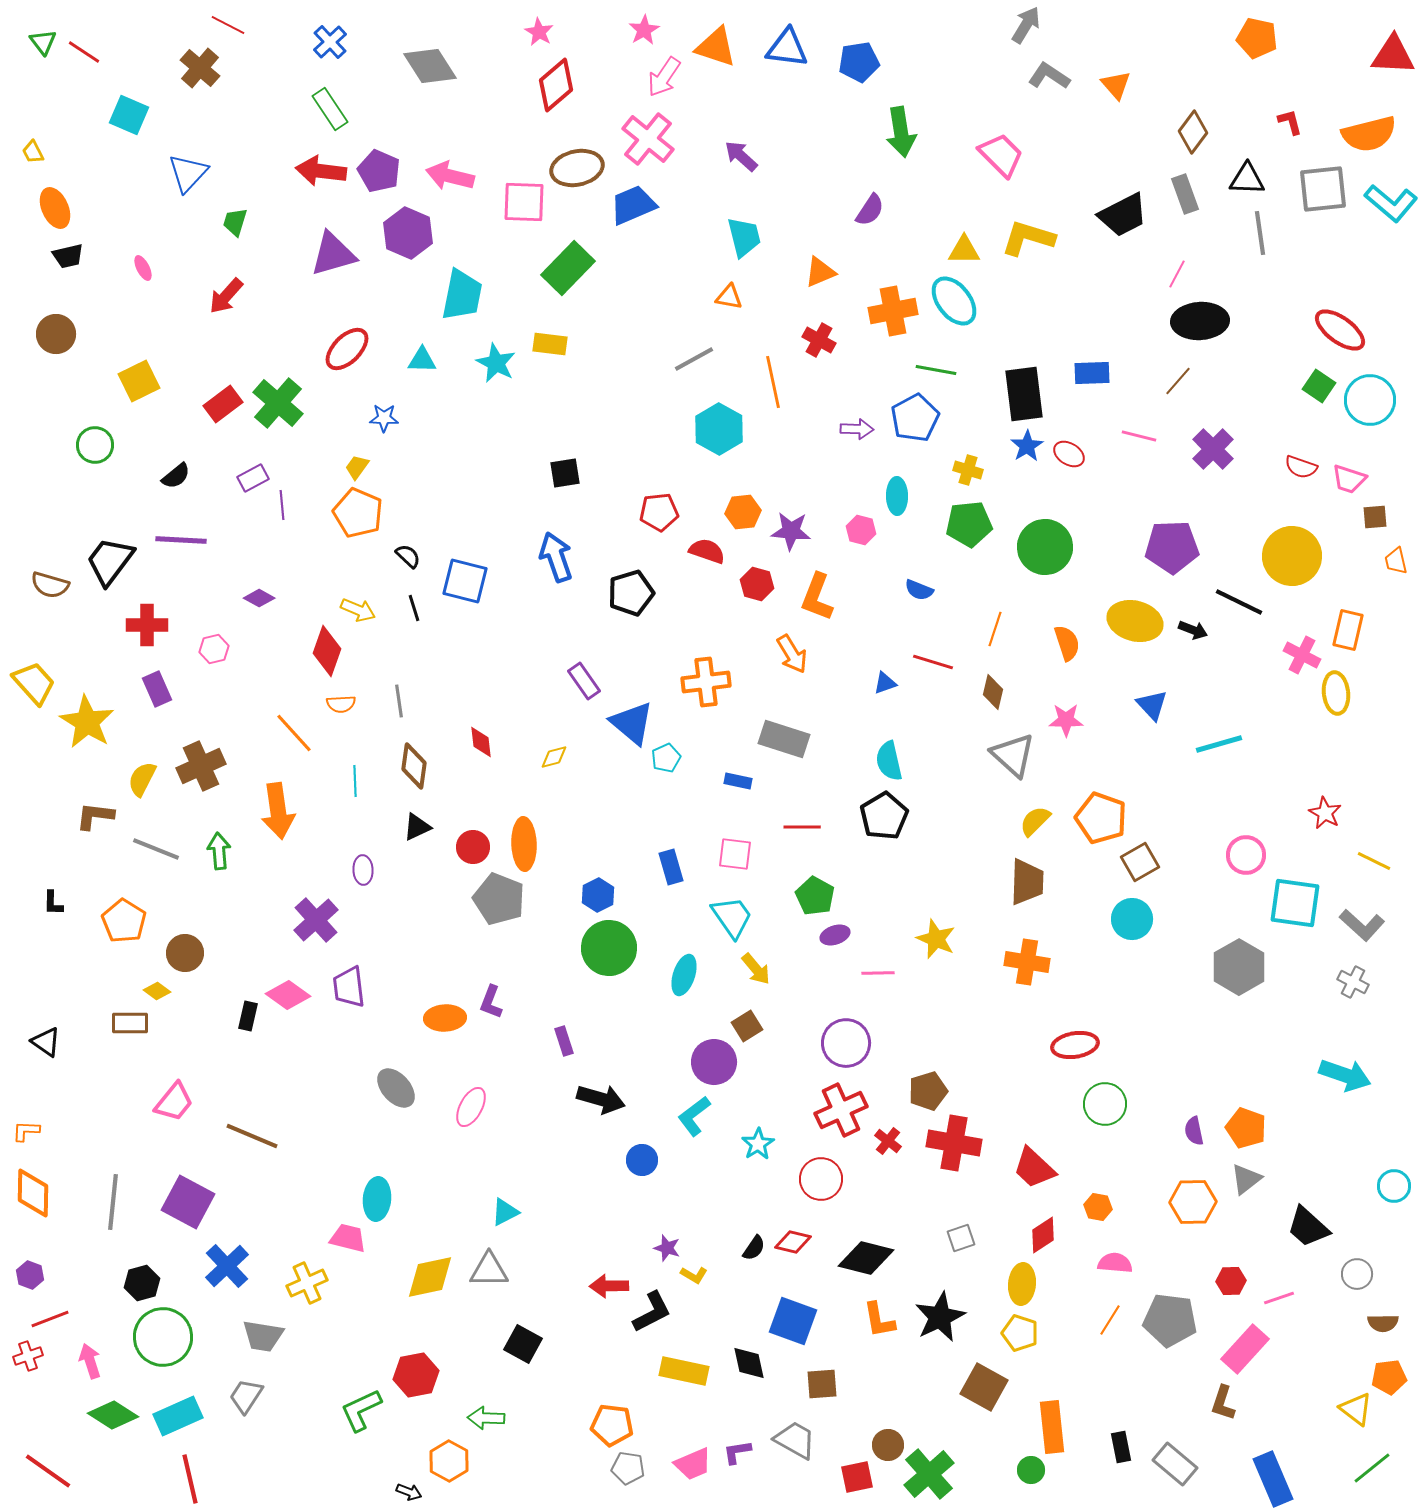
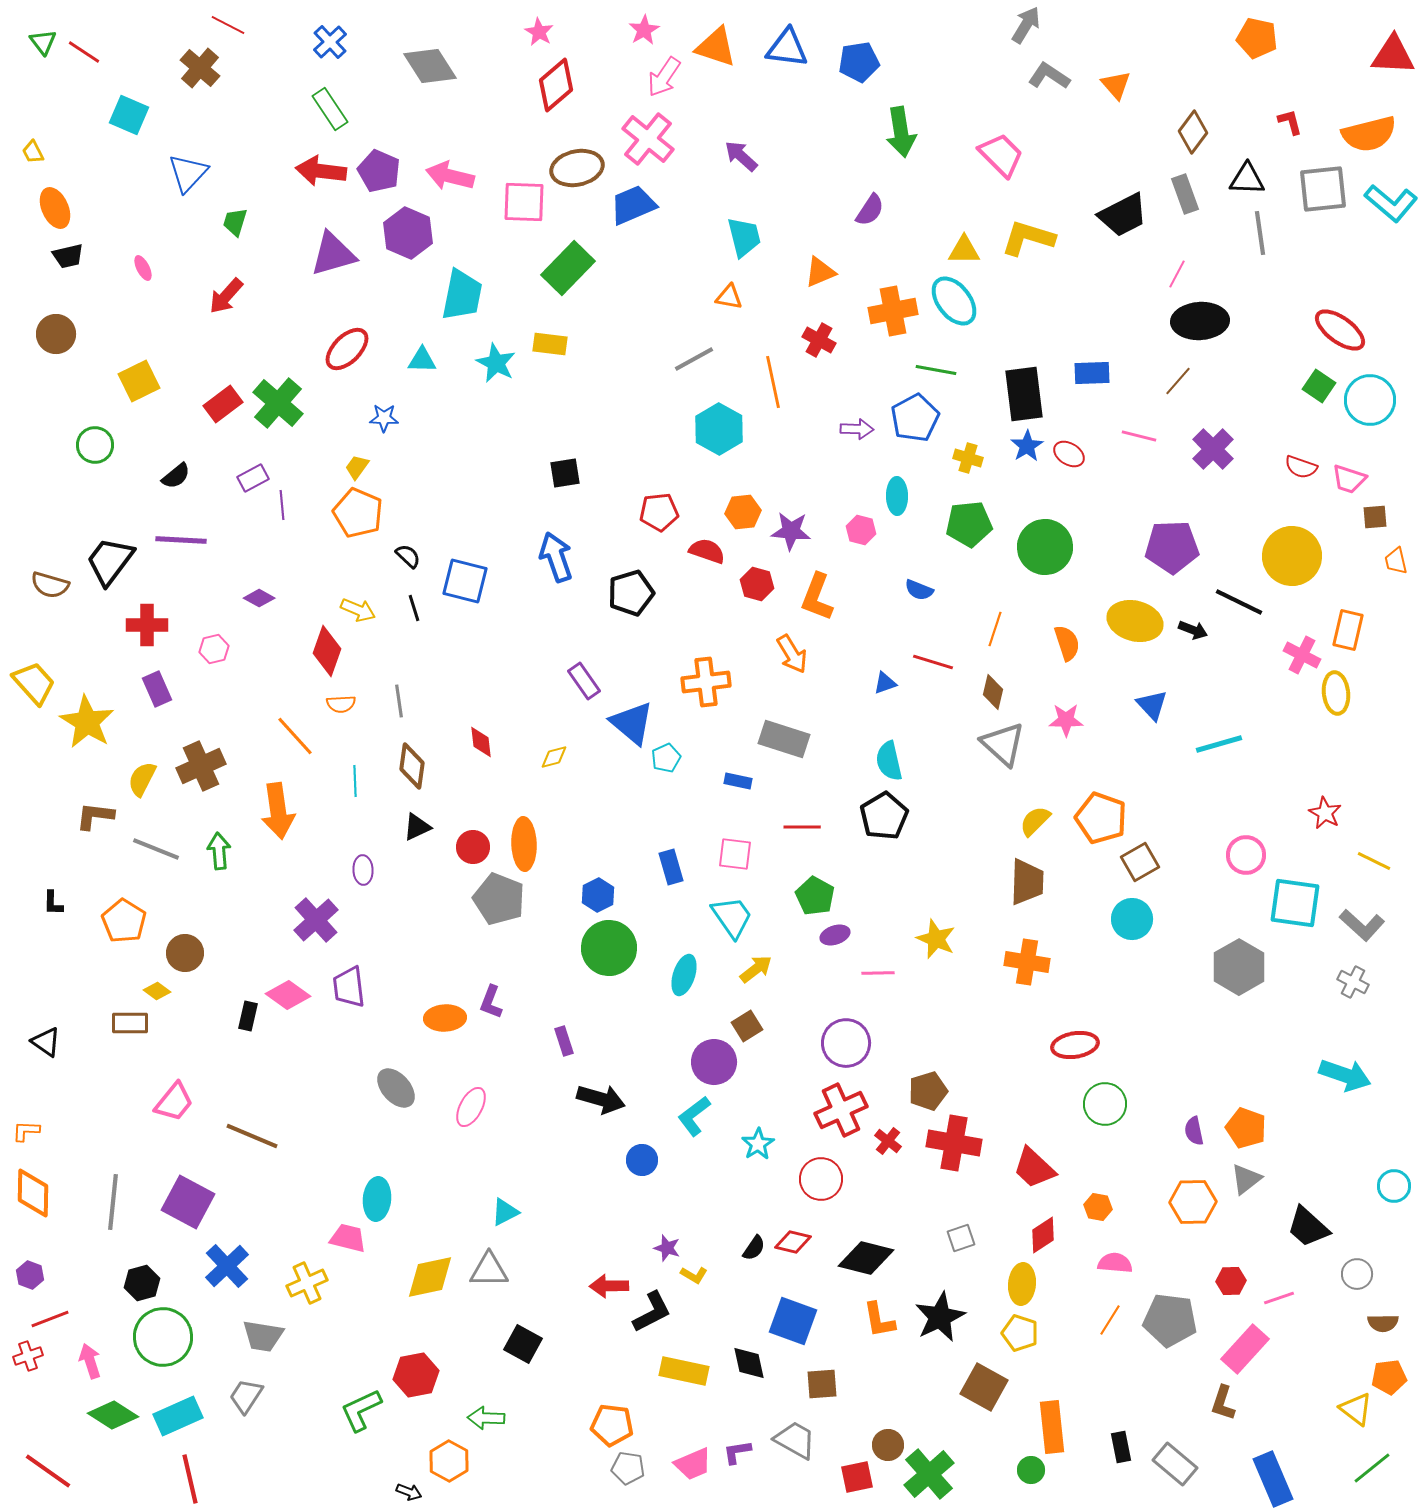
yellow cross at (968, 470): moved 12 px up
orange line at (294, 733): moved 1 px right, 3 px down
gray triangle at (1013, 755): moved 10 px left, 11 px up
brown diamond at (414, 766): moved 2 px left
yellow arrow at (756, 969): rotated 88 degrees counterclockwise
